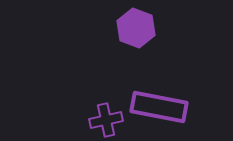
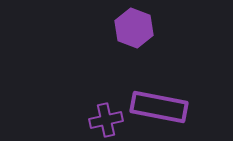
purple hexagon: moved 2 px left
